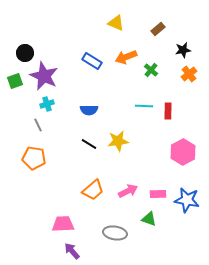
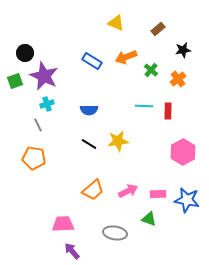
orange cross: moved 11 px left, 5 px down
